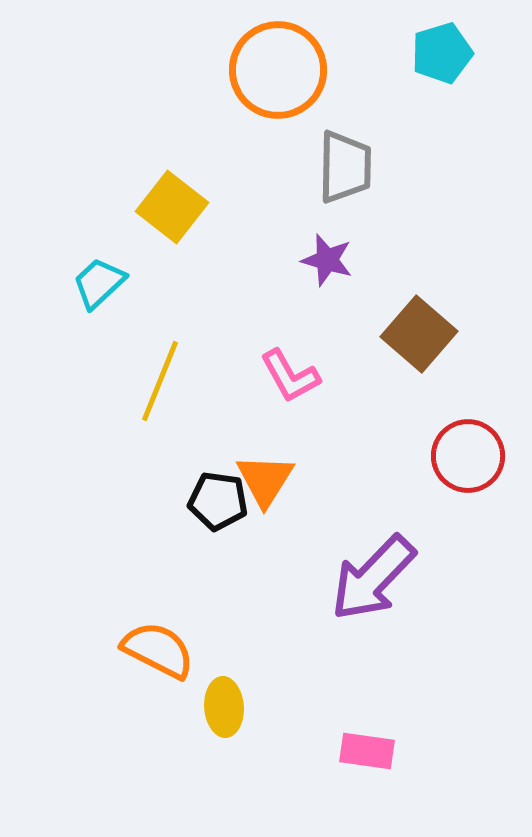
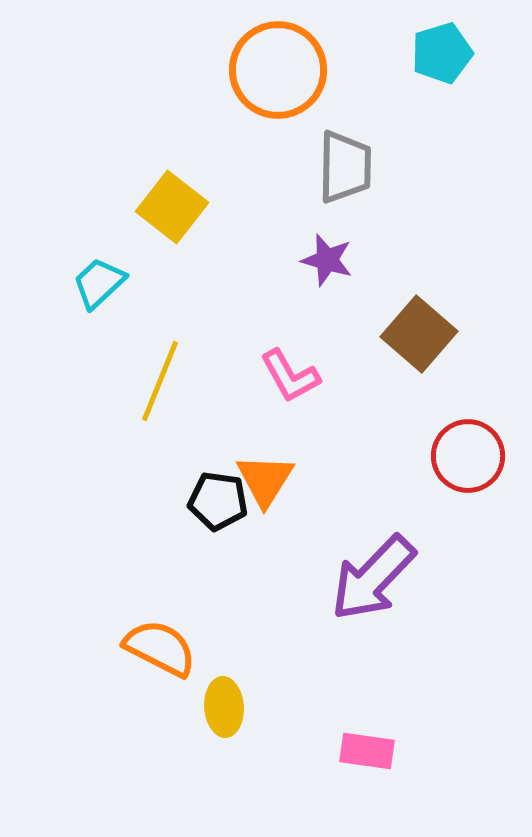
orange semicircle: moved 2 px right, 2 px up
